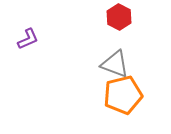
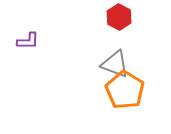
purple L-shape: moved 2 px down; rotated 25 degrees clockwise
orange pentagon: moved 2 px right, 5 px up; rotated 27 degrees counterclockwise
